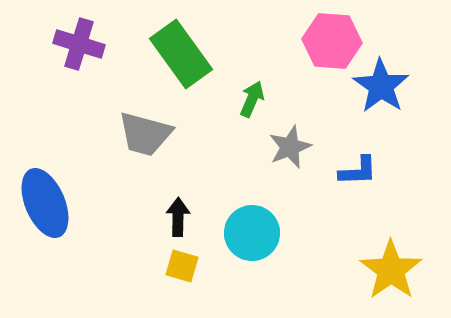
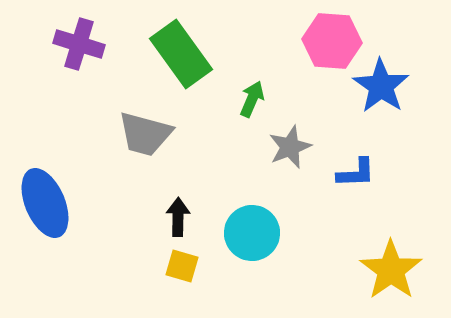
blue L-shape: moved 2 px left, 2 px down
